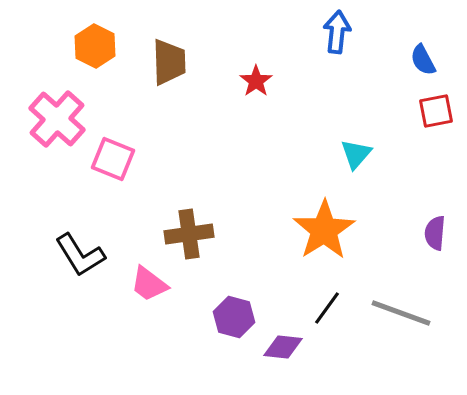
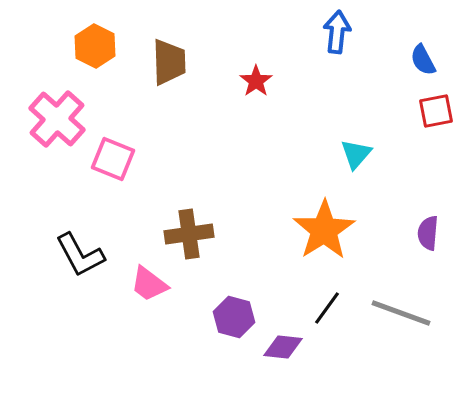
purple semicircle: moved 7 px left
black L-shape: rotated 4 degrees clockwise
